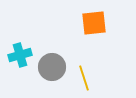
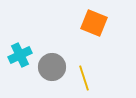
orange square: rotated 28 degrees clockwise
cyan cross: rotated 10 degrees counterclockwise
